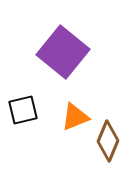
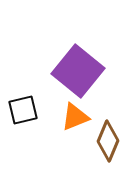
purple square: moved 15 px right, 19 px down
